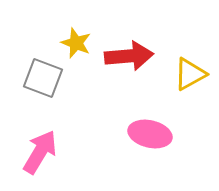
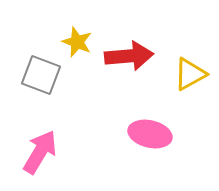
yellow star: moved 1 px right, 1 px up
gray square: moved 2 px left, 3 px up
